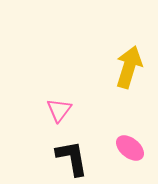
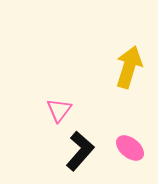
black L-shape: moved 8 px right, 7 px up; rotated 51 degrees clockwise
